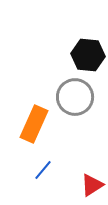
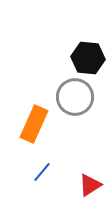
black hexagon: moved 3 px down
blue line: moved 1 px left, 2 px down
red triangle: moved 2 px left
